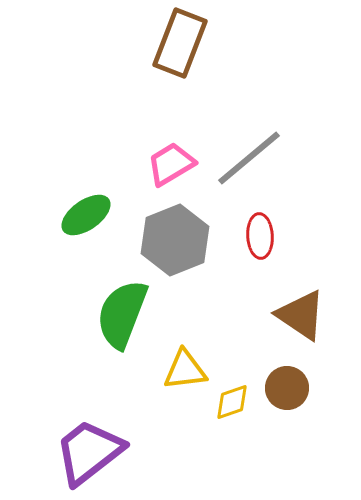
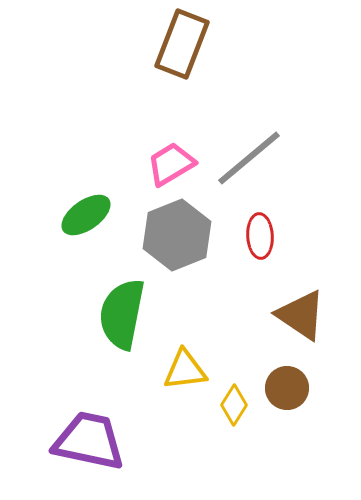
brown rectangle: moved 2 px right, 1 px down
gray hexagon: moved 2 px right, 5 px up
green semicircle: rotated 10 degrees counterclockwise
yellow diamond: moved 2 px right, 3 px down; rotated 39 degrees counterclockwise
purple trapezoid: moved 11 px up; rotated 50 degrees clockwise
